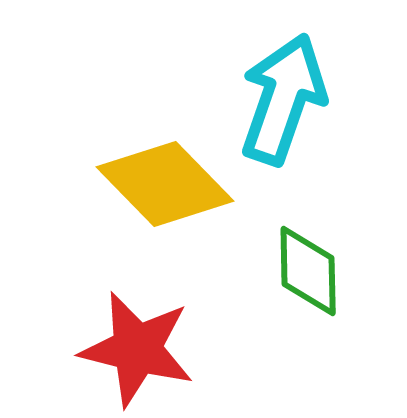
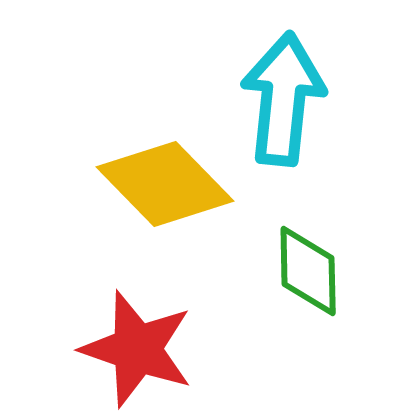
cyan arrow: rotated 13 degrees counterclockwise
red star: rotated 5 degrees clockwise
